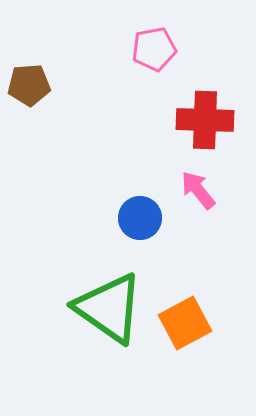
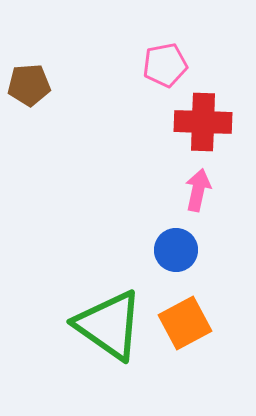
pink pentagon: moved 11 px right, 16 px down
red cross: moved 2 px left, 2 px down
pink arrow: rotated 51 degrees clockwise
blue circle: moved 36 px right, 32 px down
green triangle: moved 17 px down
